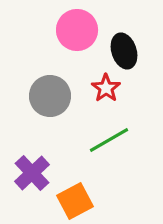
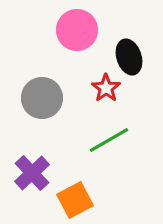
black ellipse: moved 5 px right, 6 px down
gray circle: moved 8 px left, 2 px down
orange square: moved 1 px up
